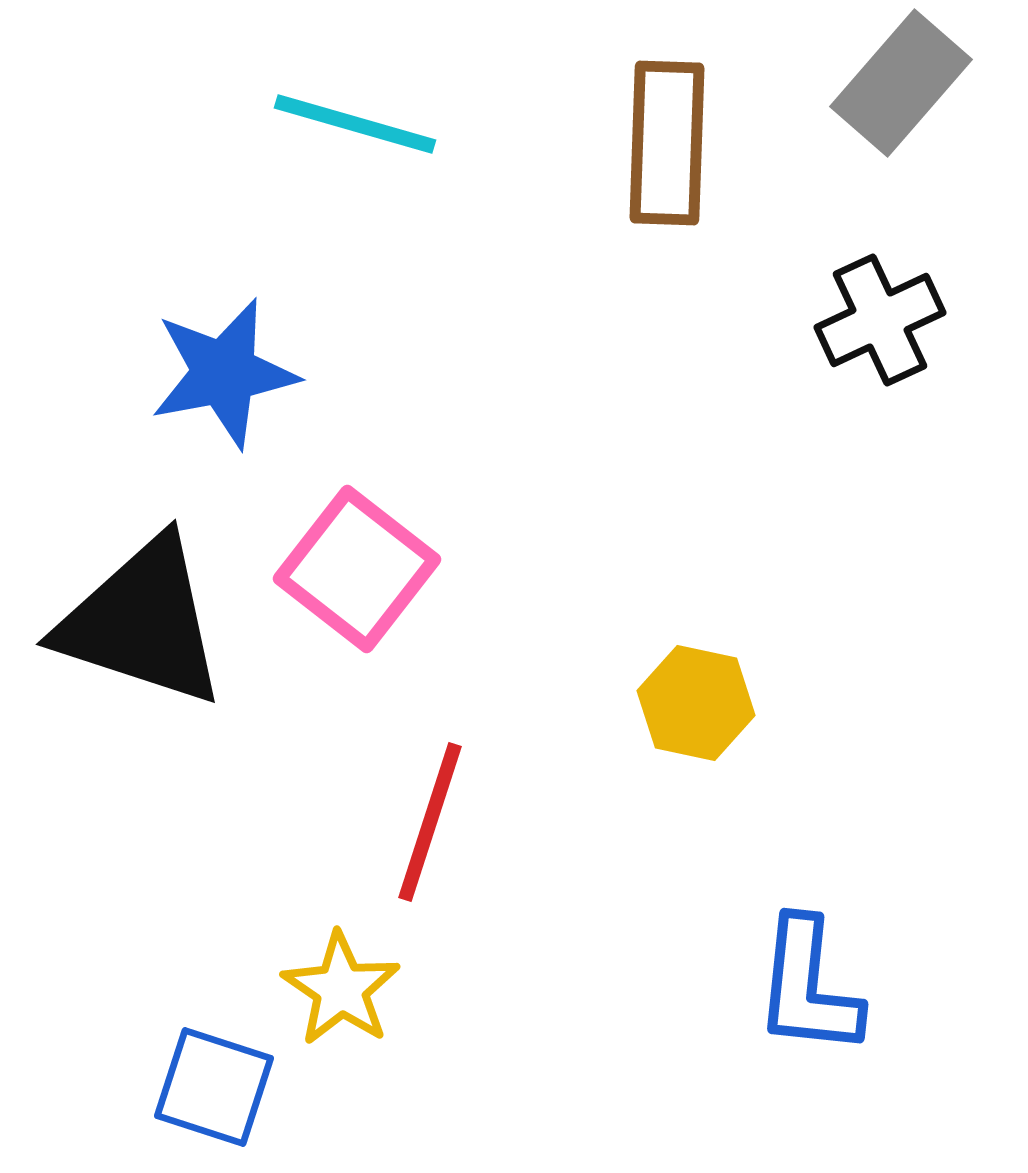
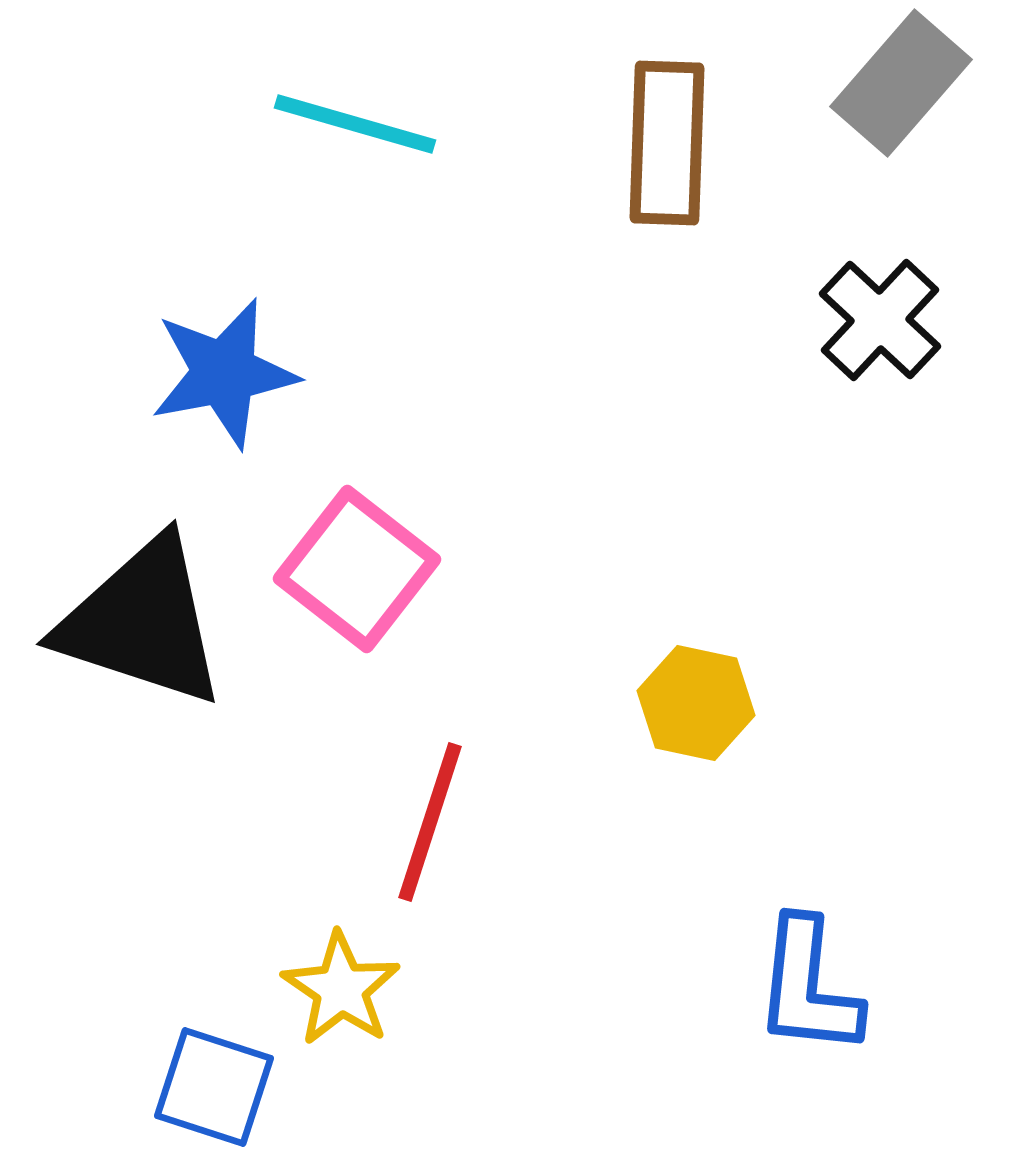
black cross: rotated 22 degrees counterclockwise
